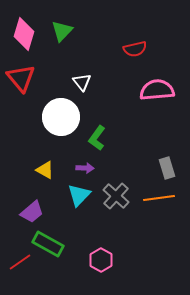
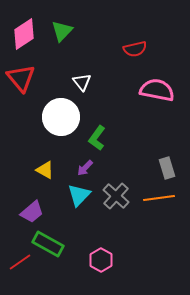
pink diamond: rotated 40 degrees clockwise
pink semicircle: rotated 16 degrees clockwise
purple arrow: rotated 132 degrees clockwise
